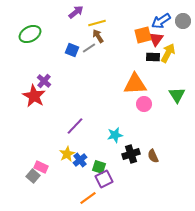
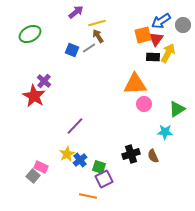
gray circle: moved 4 px down
green triangle: moved 14 px down; rotated 30 degrees clockwise
cyan star: moved 50 px right, 3 px up; rotated 14 degrees clockwise
orange line: moved 2 px up; rotated 48 degrees clockwise
